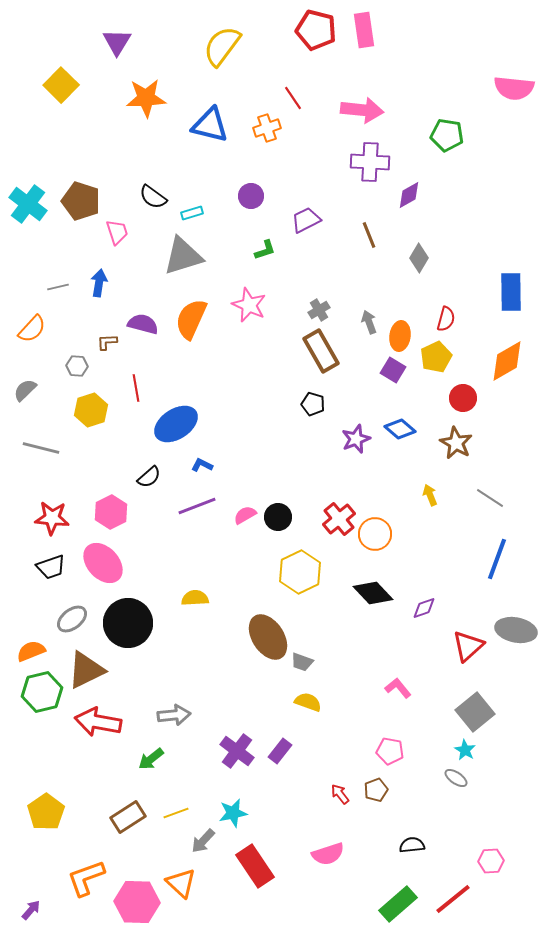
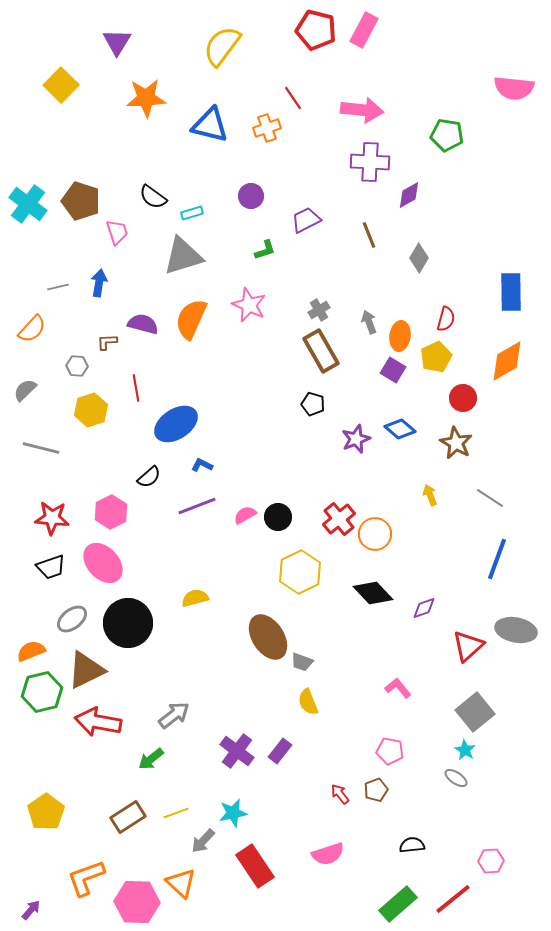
pink rectangle at (364, 30): rotated 36 degrees clockwise
yellow semicircle at (195, 598): rotated 12 degrees counterclockwise
yellow semicircle at (308, 702): rotated 132 degrees counterclockwise
gray arrow at (174, 715): rotated 32 degrees counterclockwise
